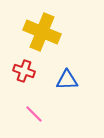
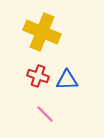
red cross: moved 14 px right, 5 px down
pink line: moved 11 px right
